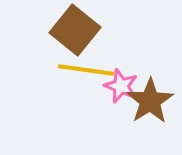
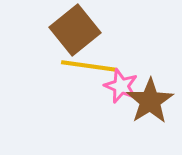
brown square: rotated 12 degrees clockwise
yellow line: moved 3 px right, 4 px up
